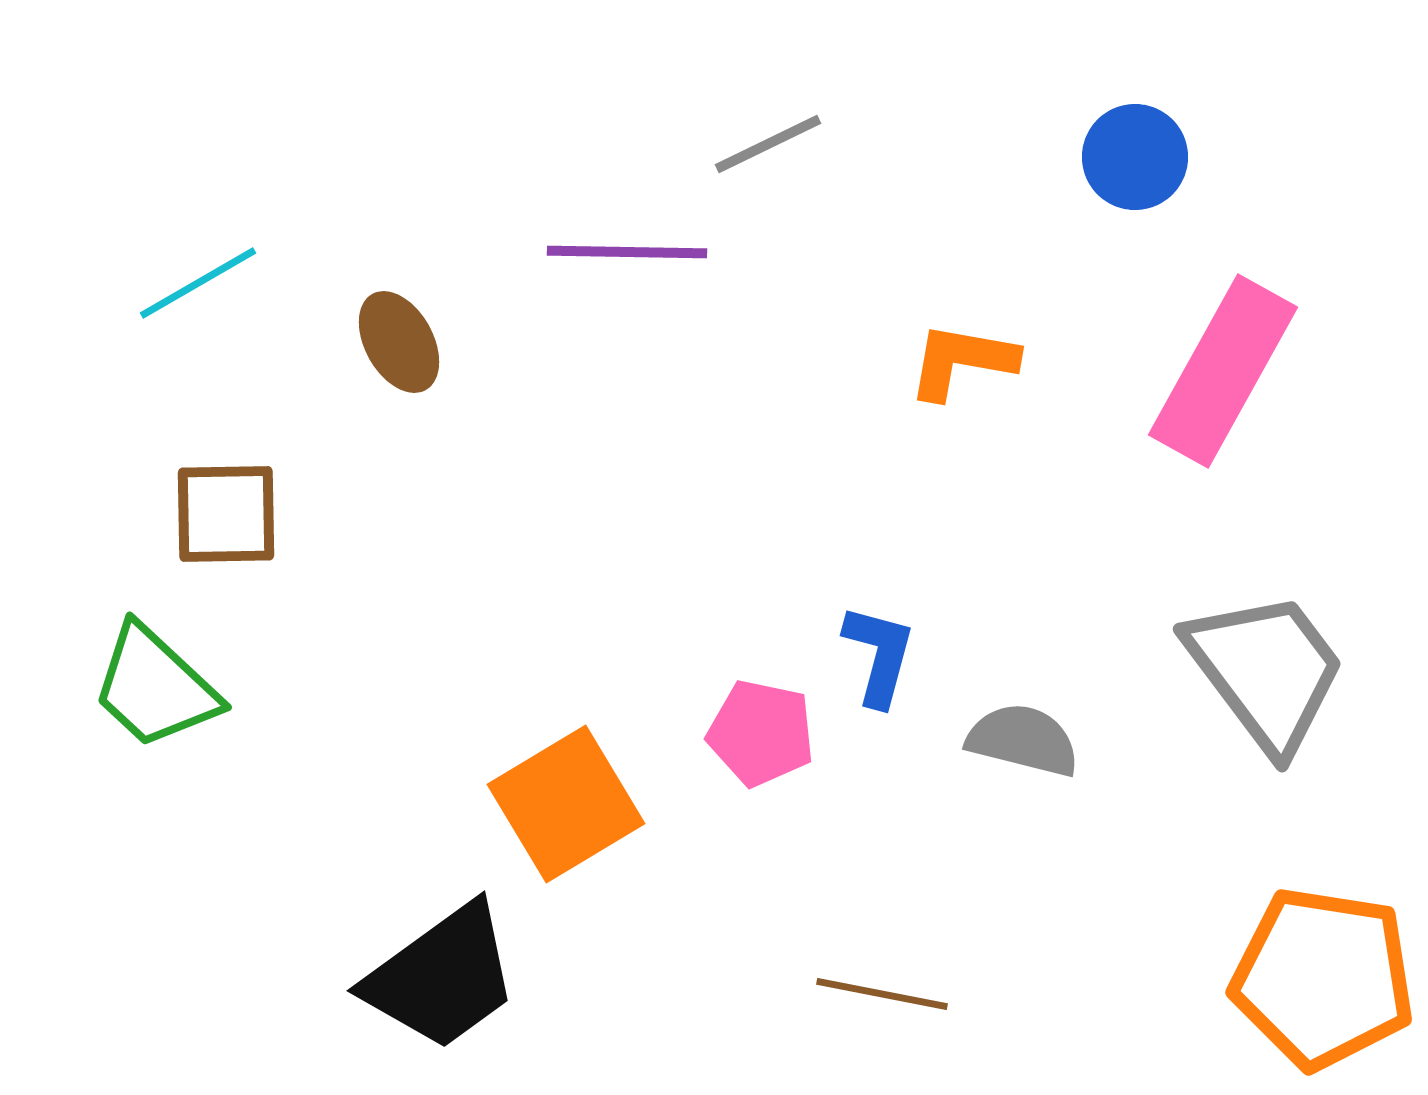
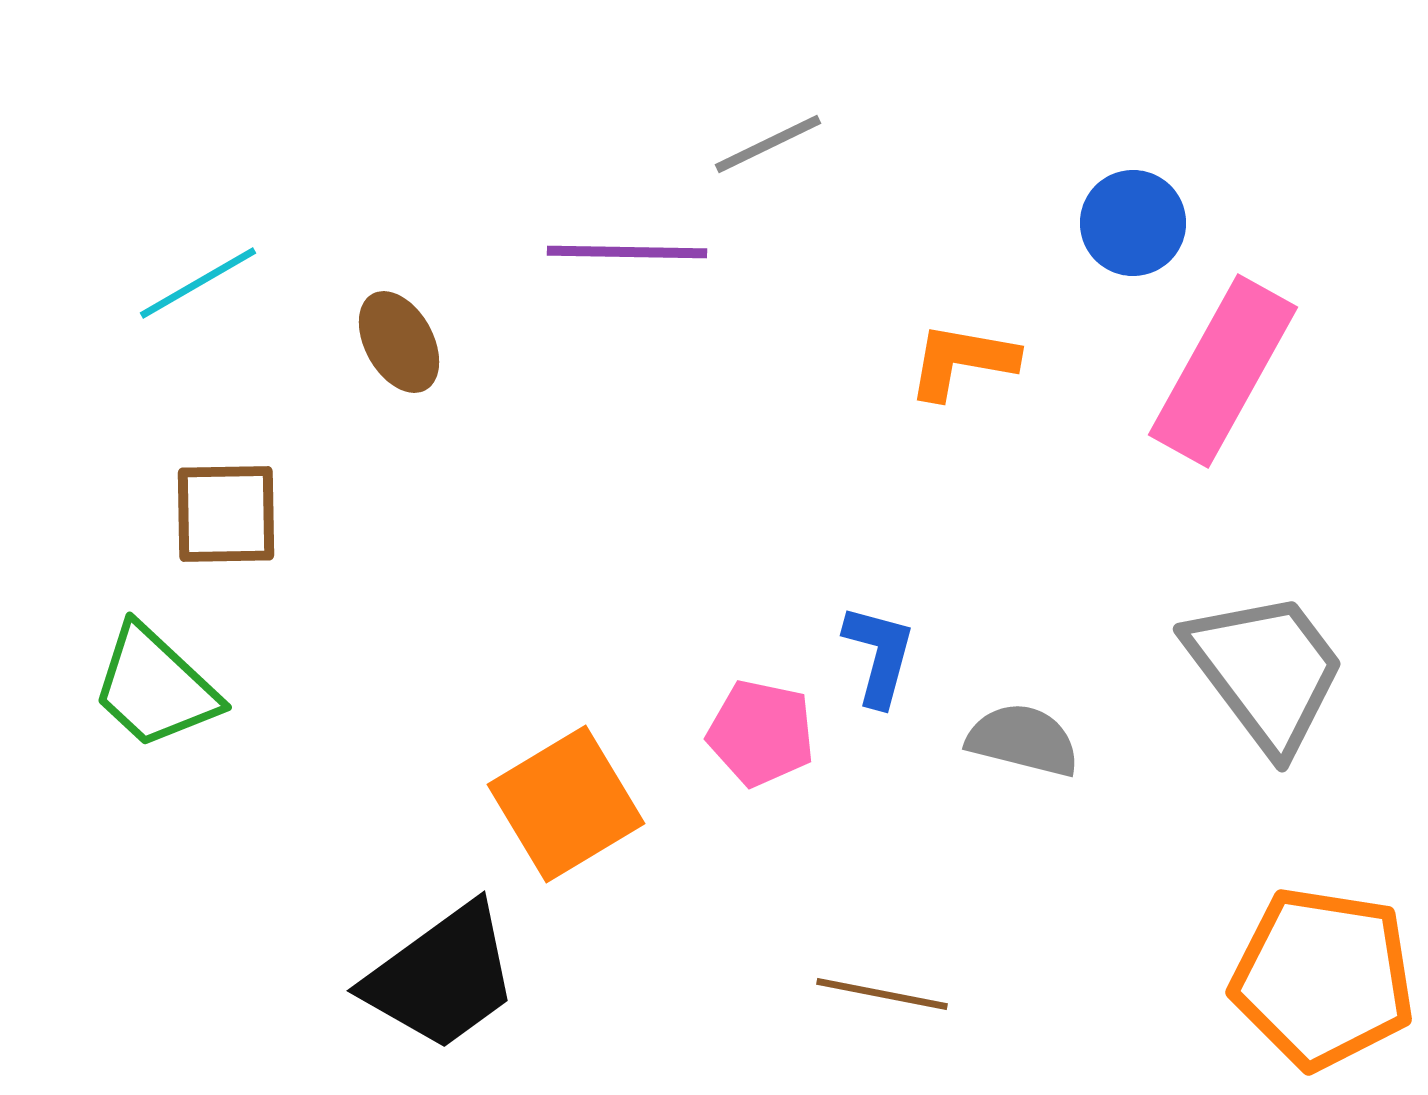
blue circle: moved 2 px left, 66 px down
